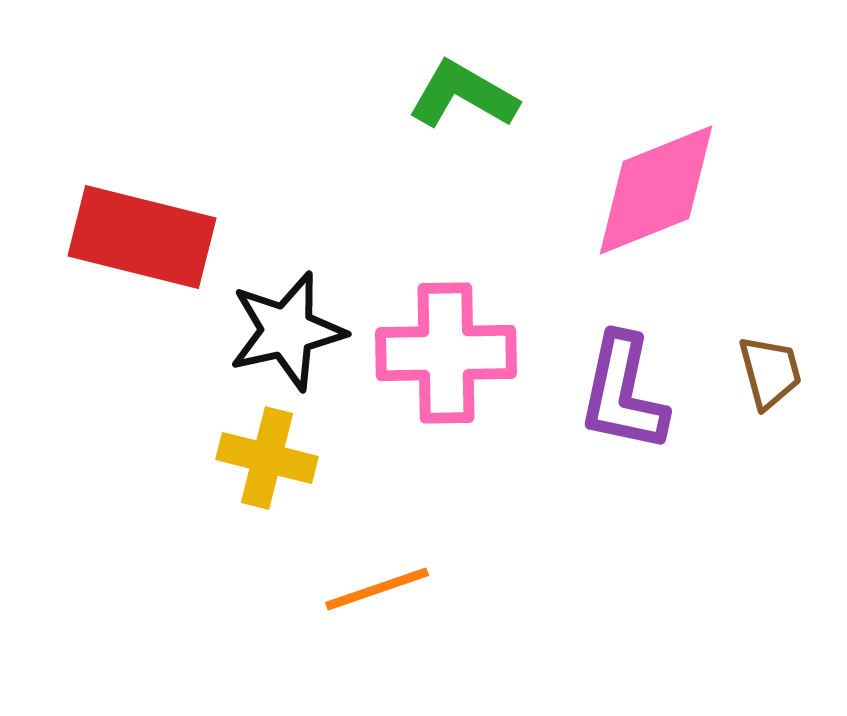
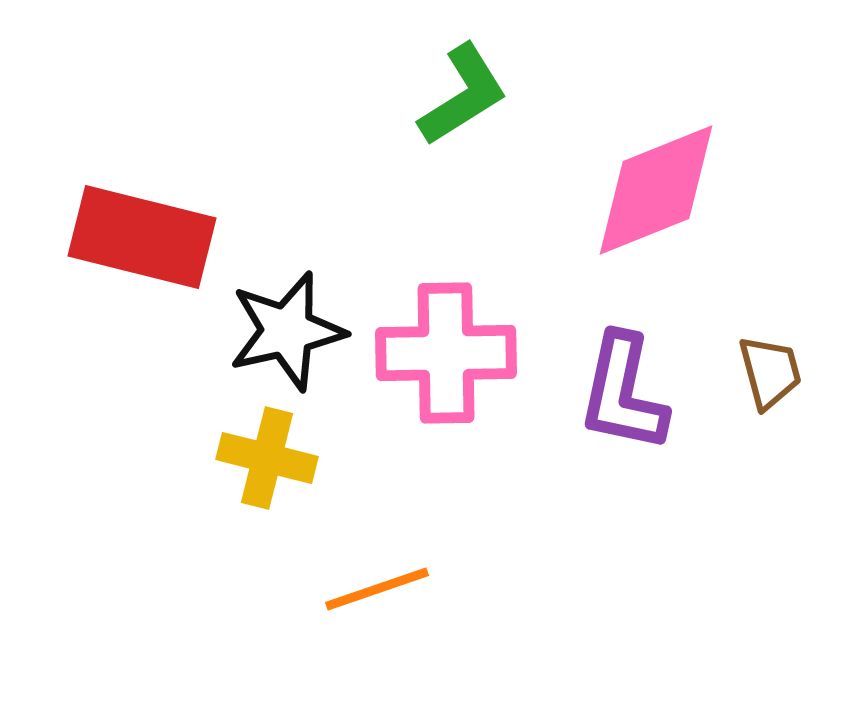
green L-shape: rotated 118 degrees clockwise
